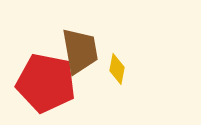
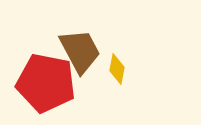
brown trapezoid: rotated 18 degrees counterclockwise
